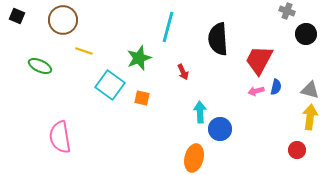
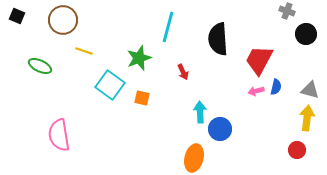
yellow arrow: moved 3 px left, 1 px down
pink semicircle: moved 1 px left, 2 px up
